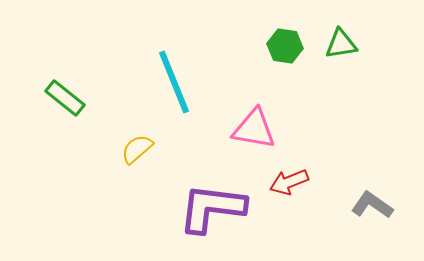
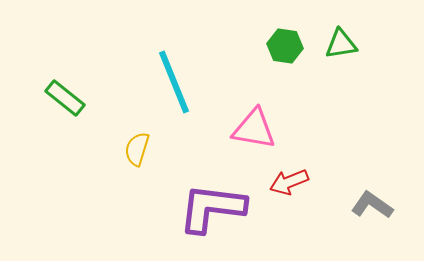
yellow semicircle: rotated 32 degrees counterclockwise
